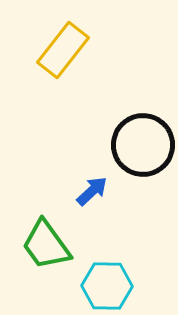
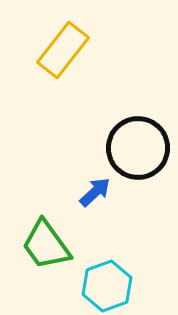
black circle: moved 5 px left, 3 px down
blue arrow: moved 3 px right, 1 px down
cyan hexagon: rotated 21 degrees counterclockwise
